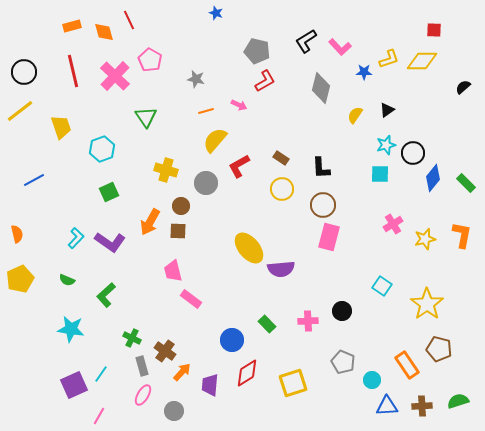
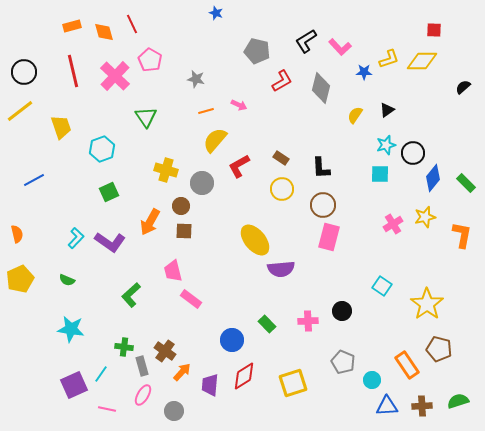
red line at (129, 20): moved 3 px right, 4 px down
red L-shape at (265, 81): moved 17 px right
gray circle at (206, 183): moved 4 px left
brown square at (178, 231): moved 6 px right
yellow star at (425, 239): moved 22 px up
yellow ellipse at (249, 248): moved 6 px right, 8 px up
green L-shape at (106, 295): moved 25 px right
green cross at (132, 338): moved 8 px left, 9 px down; rotated 18 degrees counterclockwise
red diamond at (247, 373): moved 3 px left, 3 px down
pink line at (99, 416): moved 8 px right, 7 px up; rotated 72 degrees clockwise
